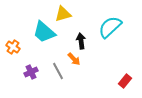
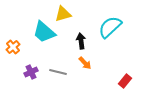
orange cross: rotated 16 degrees clockwise
orange arrow: moved 11 px right, 4 px down
gray line: moved 1 px down; rotated 48 degrees counterclockwise
